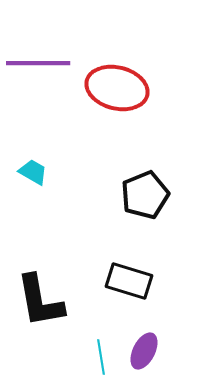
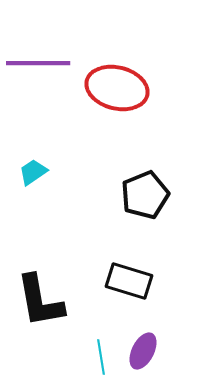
cyan trapezoid: rotated 64 degrees counterclockwise
purple ellipse: moved 1 px left
